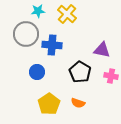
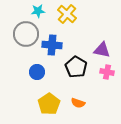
black pentagon: moved 4 px left, 5 px up
pink cross: moved 4 px left, 4 px up
